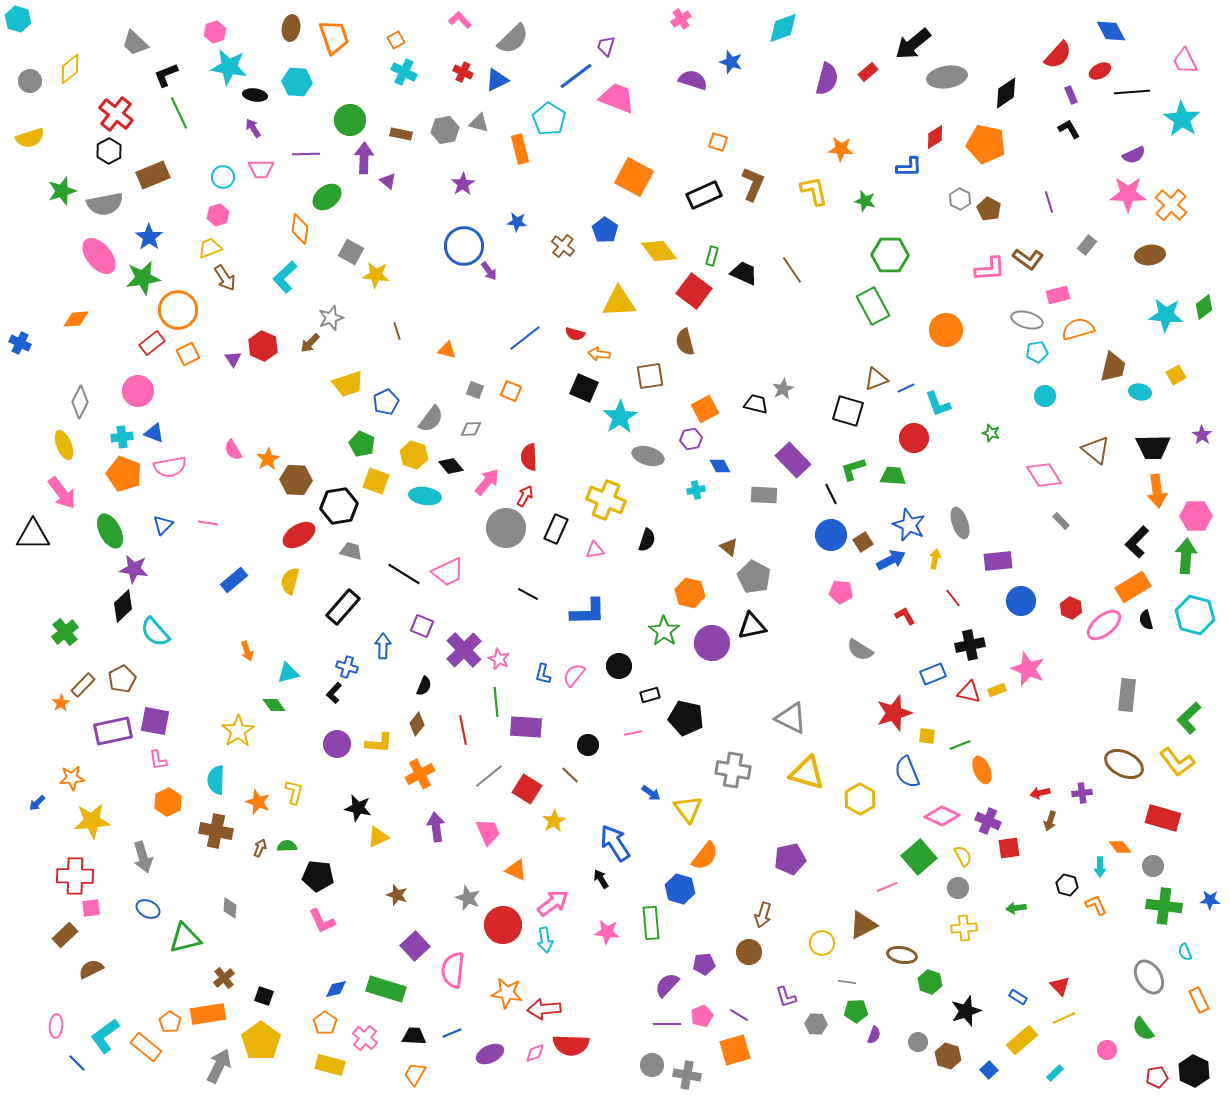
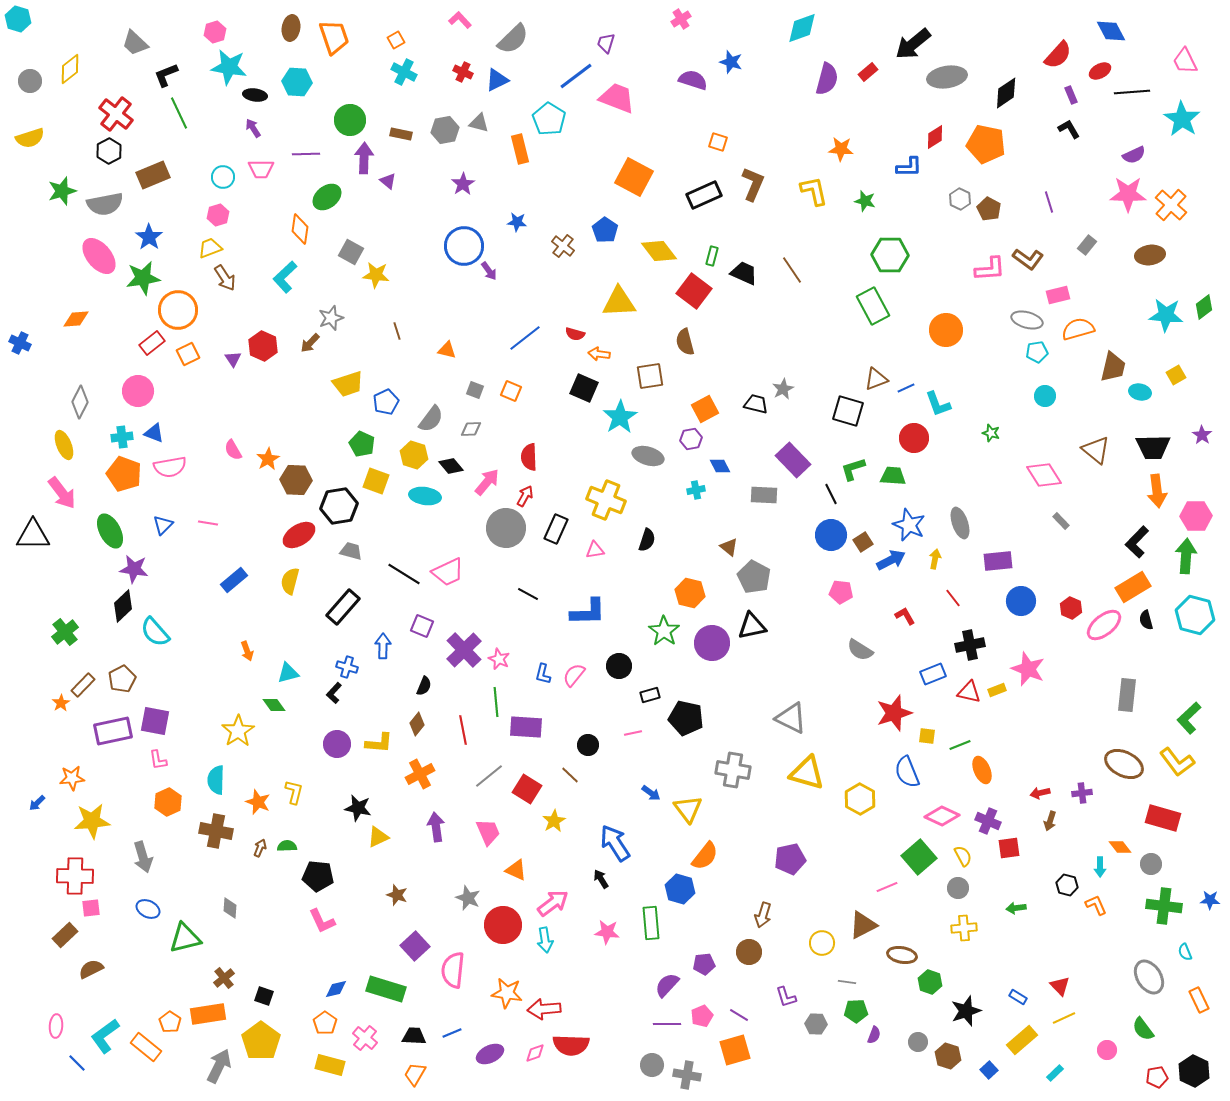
cyan diamond at (783, 28): moved 19 px right
purple trapezoid at (606, 46): moved 3 px up
gray circle at (1153, 866): moved 2 px left, 2 px up
